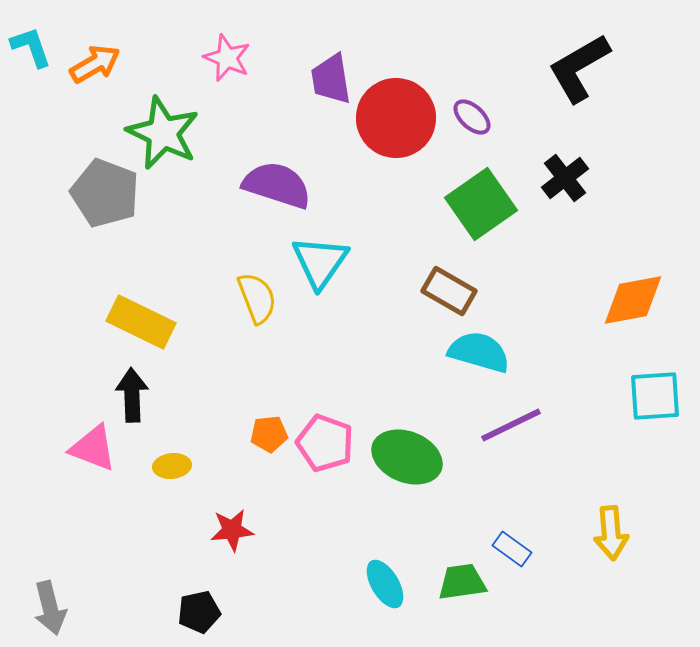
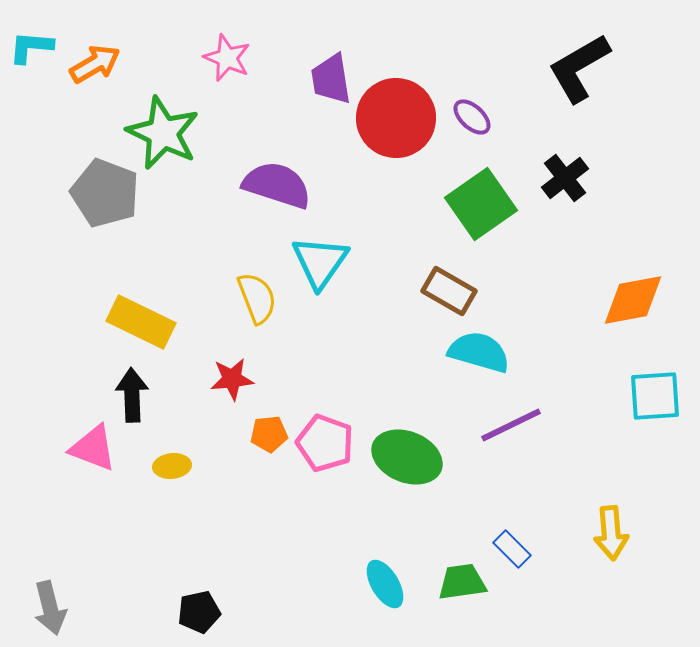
cyan L-shape: rotated 66 degrees counterclockwise
red star: moved 151 px up
blue rectangle: rotated 9 degrees clockwise
